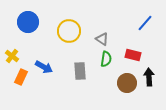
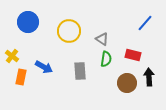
orange rectangle: rotated 14 degrees counterclockwise
